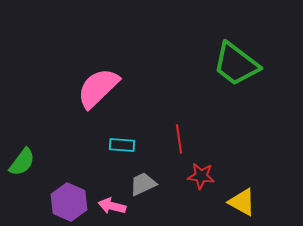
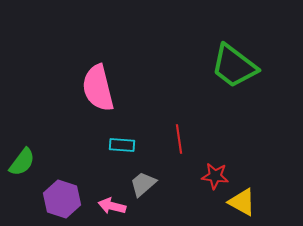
green trapezoid: moved 2 px left, 2 px down
pink semicircle: rotated 60 degrees counterclockwise
red star: moved 14 px right
gray trapezoid: rotated 16 degrees counterclockwise
purple hexagon: moved 7 px left, 3 px up; rotated 6 degrees counterclockwise
